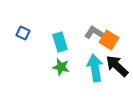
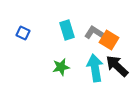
cyan rectangle: moved 7 px right, 12 px up
green star: rotated 24 degrees counterclockwise
